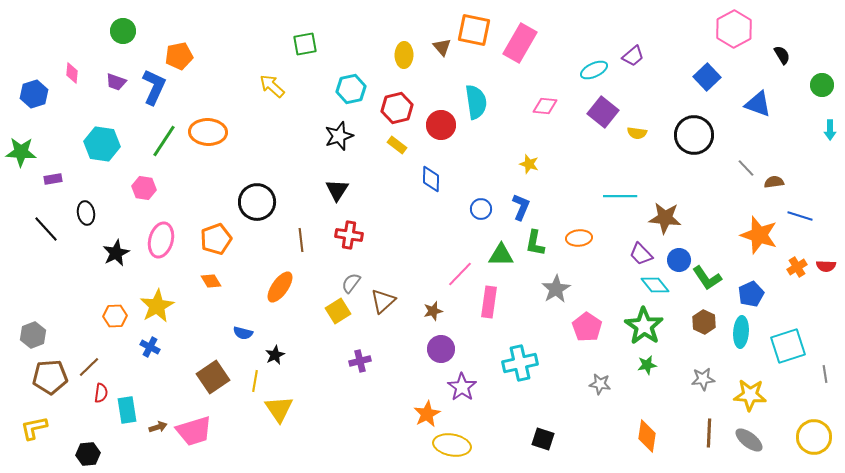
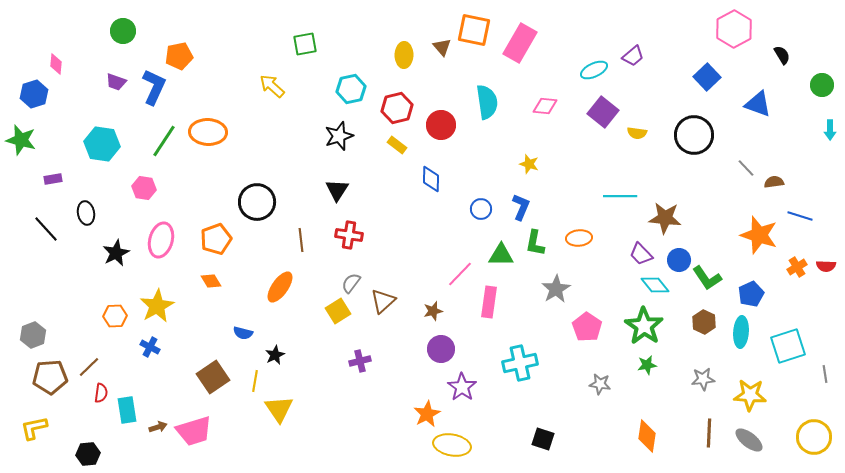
pink diamond at (72, 73): moved 16 px left, 9 px up
cyan semicircle at (476, 102): moved 11 px right
green star at (21, 152): moved 12 px up; rotated 12 degrees clockwise
